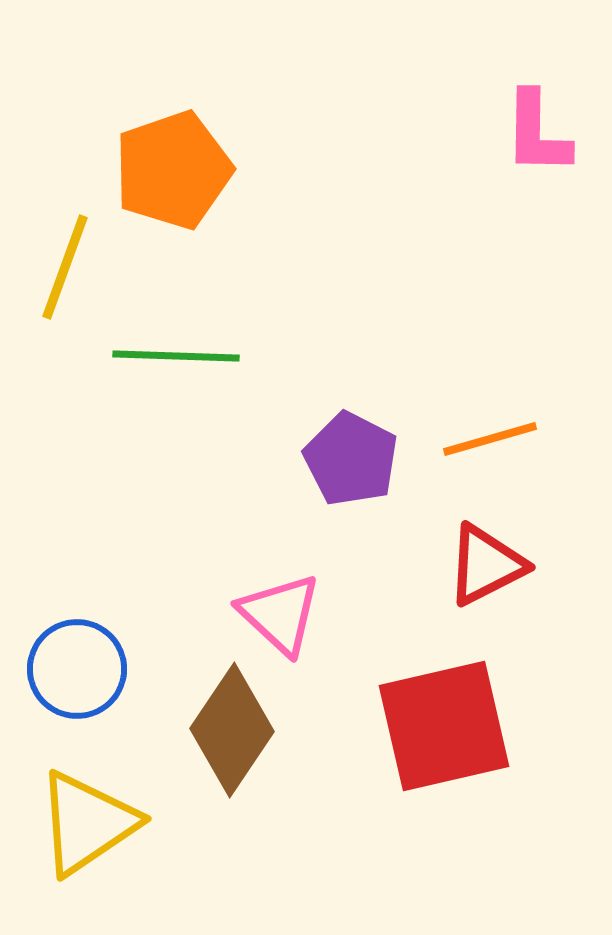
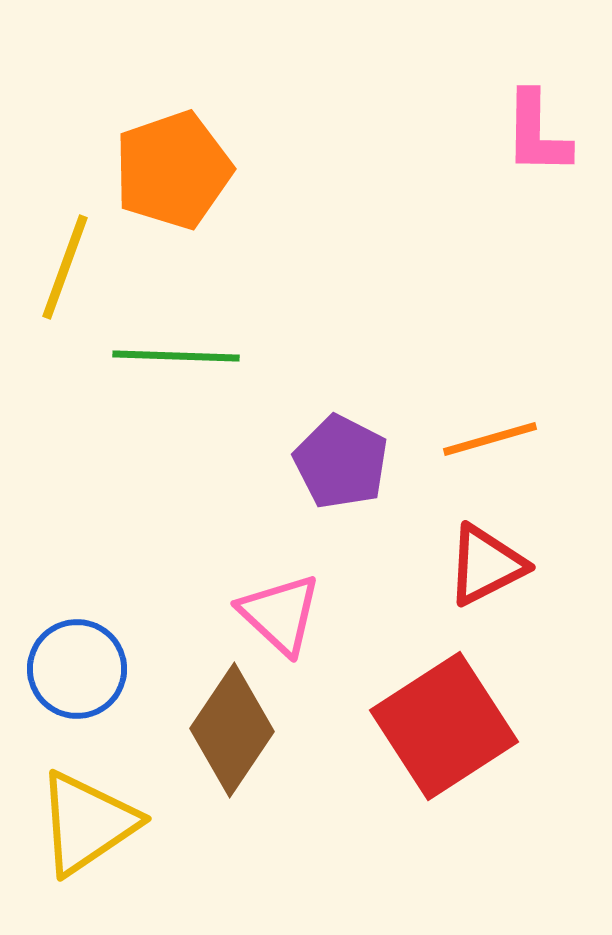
purple pentagon: moved 10 px left, 3 px down
red square: rotated 20 degrees counterclockwise
